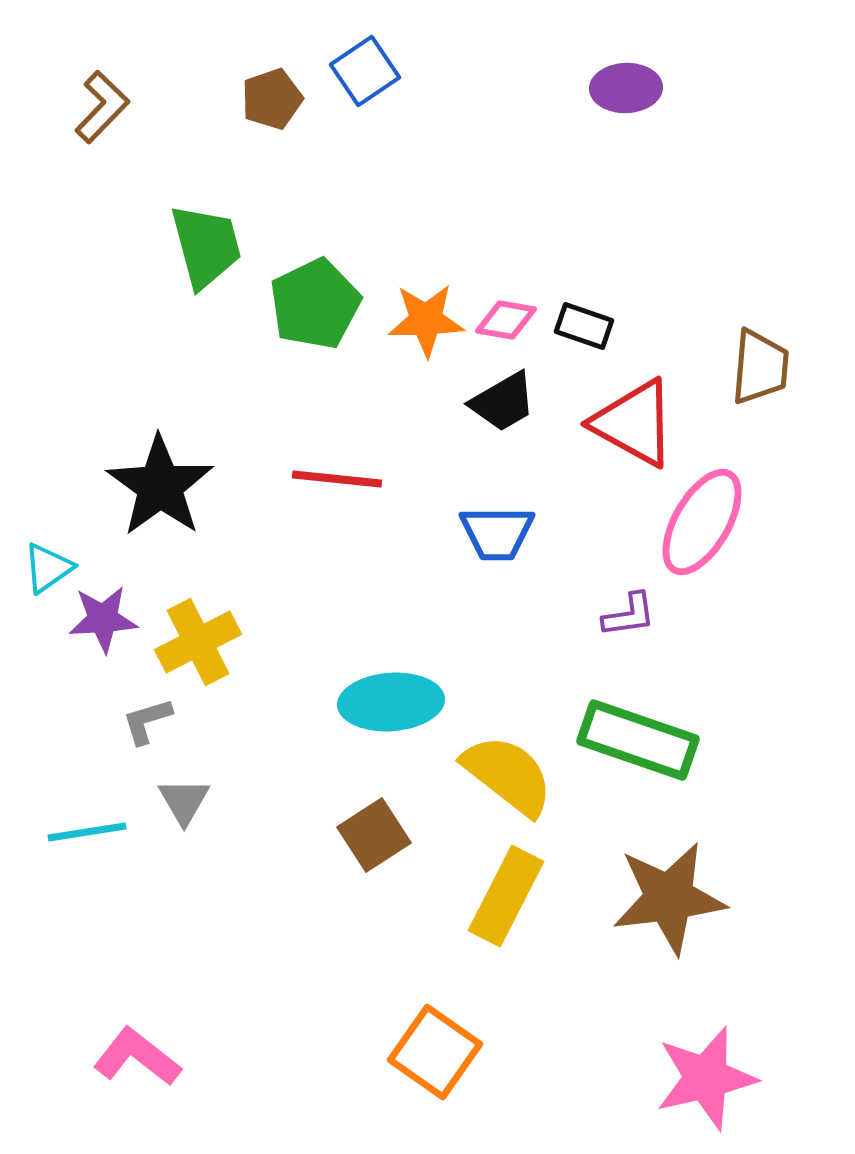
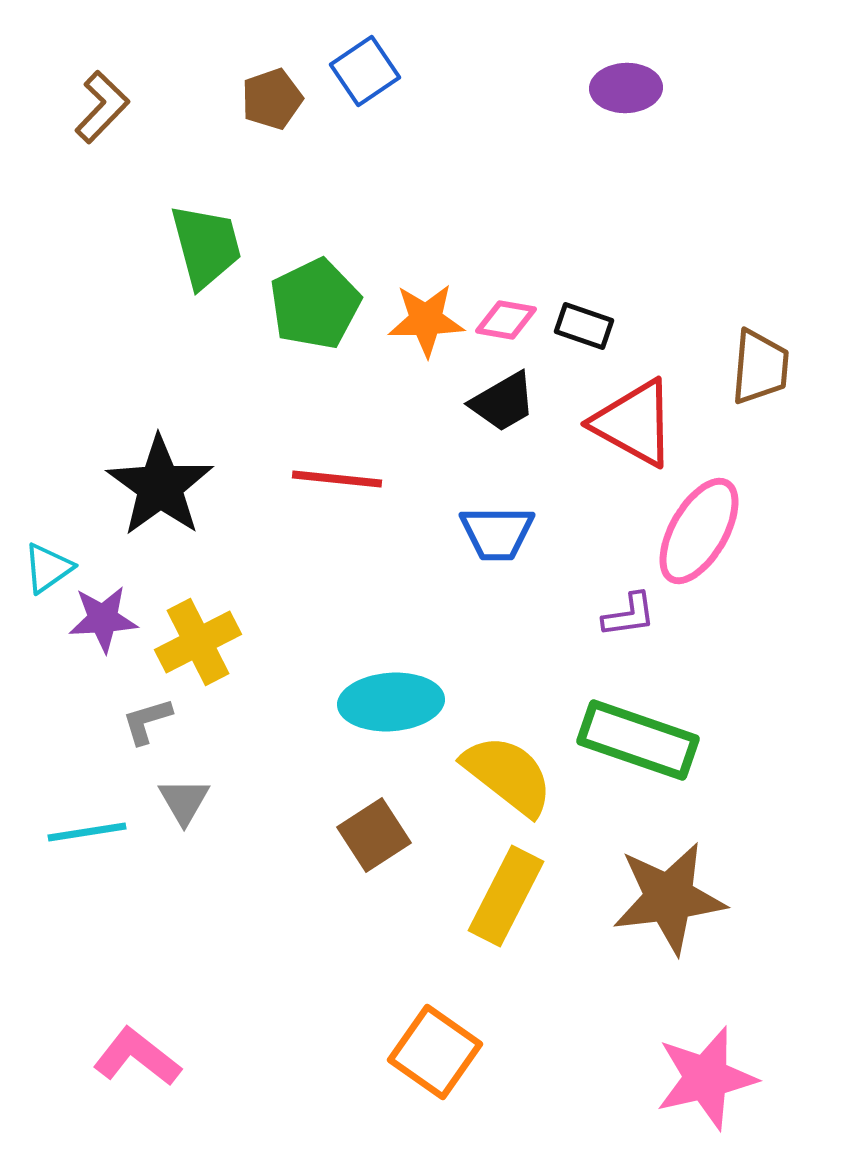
pink ellipse: moved 3 px left, 9 px down
